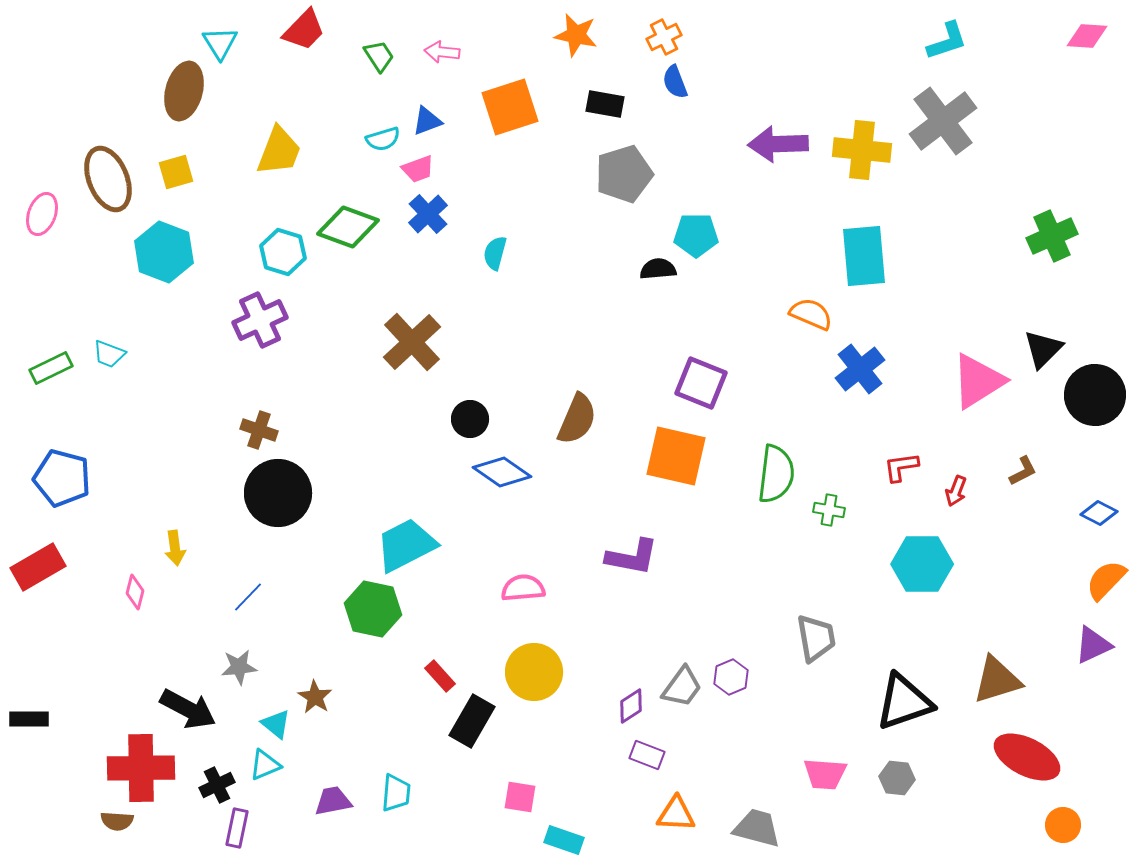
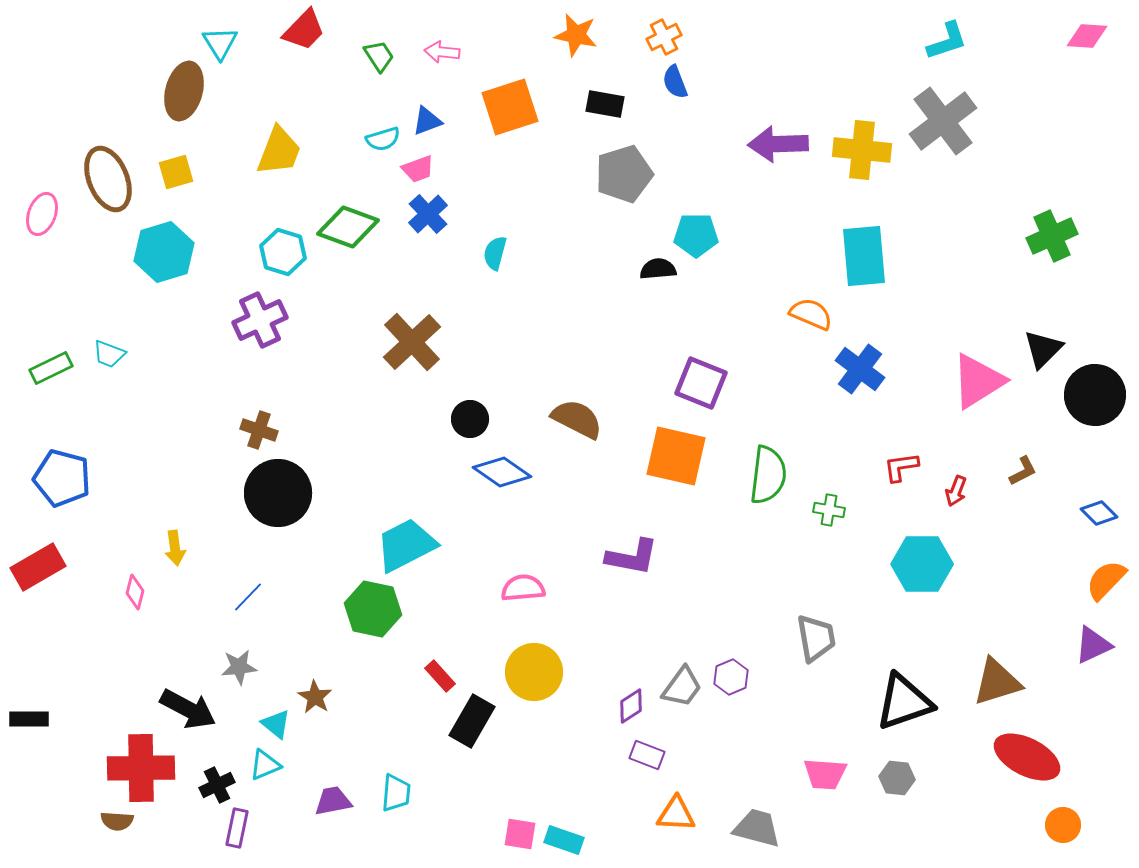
cyan hexagon at (164, 252): rotated 22 degrees clockwise
blue cross at (860, 369): rotated 15 degrees counterclockwise
brown semicircle at (577, 419): rotated 86 degrees counterclockwise
green semicircle at (776, 474): moved 8 px left, 1 px down
blue diamond at (1099, 513): rotated 18 degrees clockwise
brown triangle at (997, 680): moved 2 px down
pink square at (520, 797): moved 37 px down
